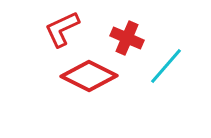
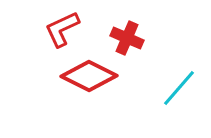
cyan line: moved 13 px right, 22 px down
